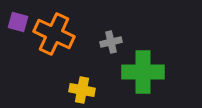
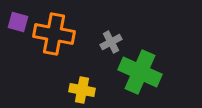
orange cross: rotated 15 degrees counterclockwise
gray cross: rotated 15 degrees counterclockwise
green cross: moved 3 px left; rotated 24 degrees clockwise
